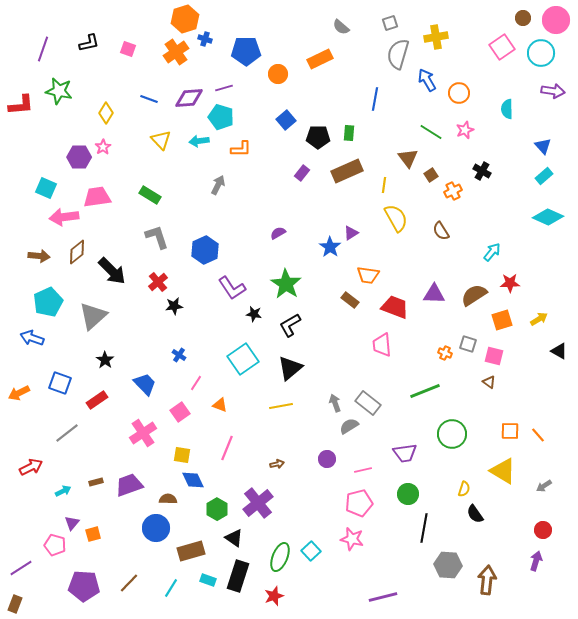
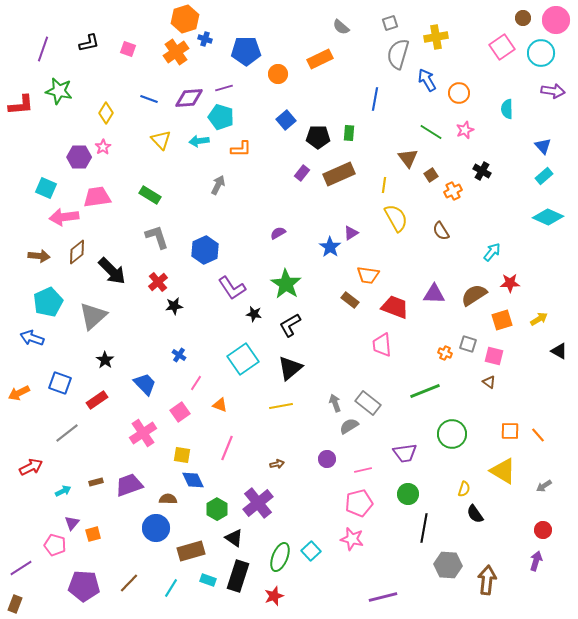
brown rectangle at (347, 171): moved 8 px left, 3 px down
